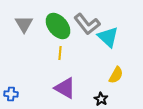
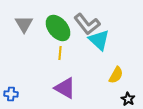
green ellipse: moved 2 px down
cyan triangle: moved 9 px left, 3 px down
black star: moved 27 px right
